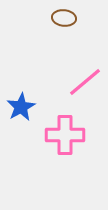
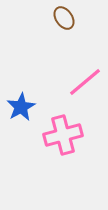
brown ellipse: rotated 50 degrees clockwise
pink cross: moved 2 px left; rotated 15 degrees counterclockwise
